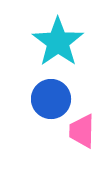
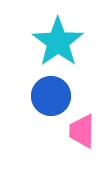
blue circle: moved 3 px up
